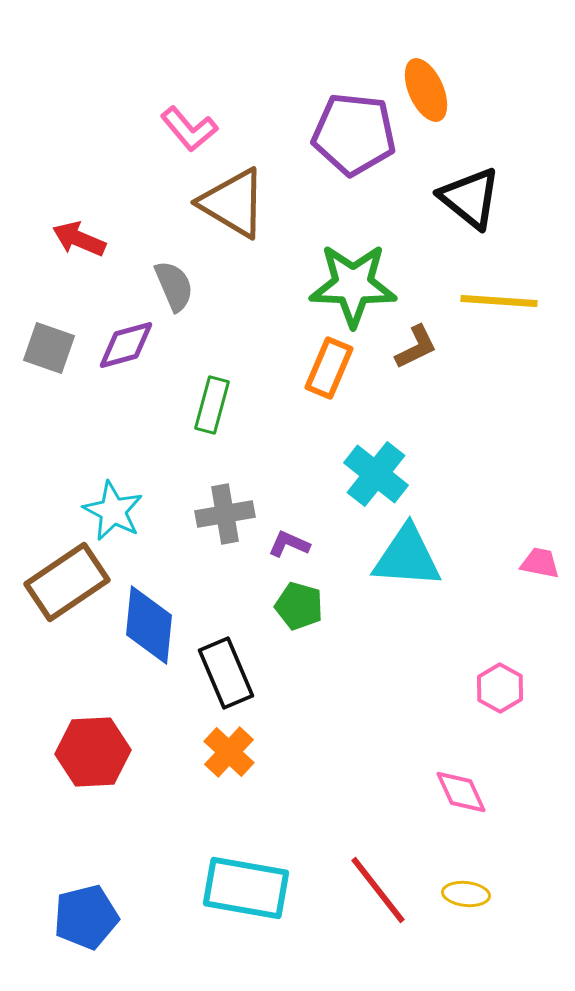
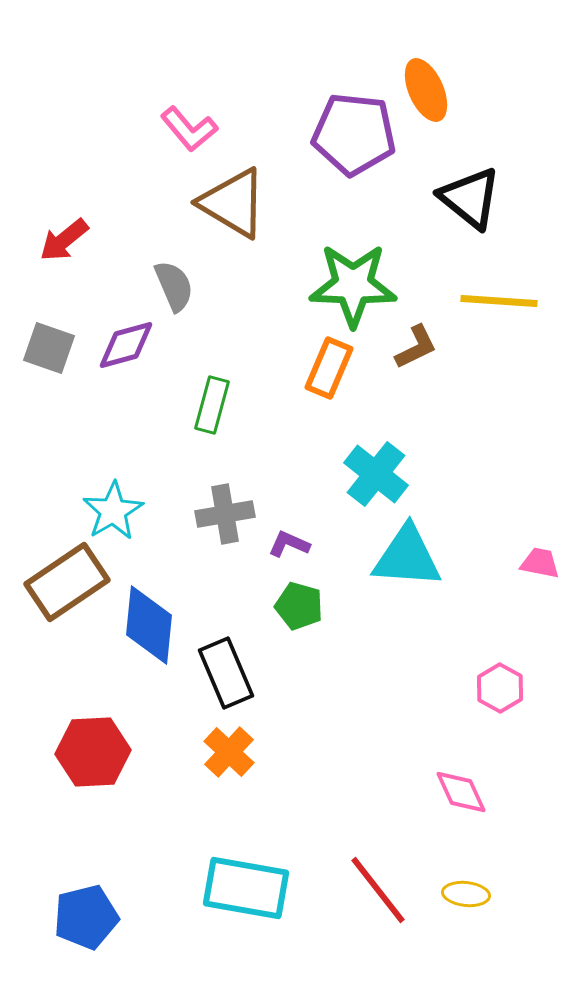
red arrow: moved 15 px left, 1 px down; rotated 62 degrees counterclockwise
cyan star: rotated 14 degrees clockwise
